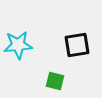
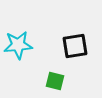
black square: moved 2 px left, 1 px down
